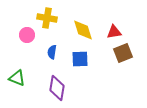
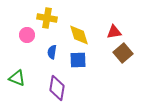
yellow diamond: moved 4 px left, 5 px down
brown square: rotated 18 degrees counterclockwise
blue square: moved 2 px left, 1 px down
